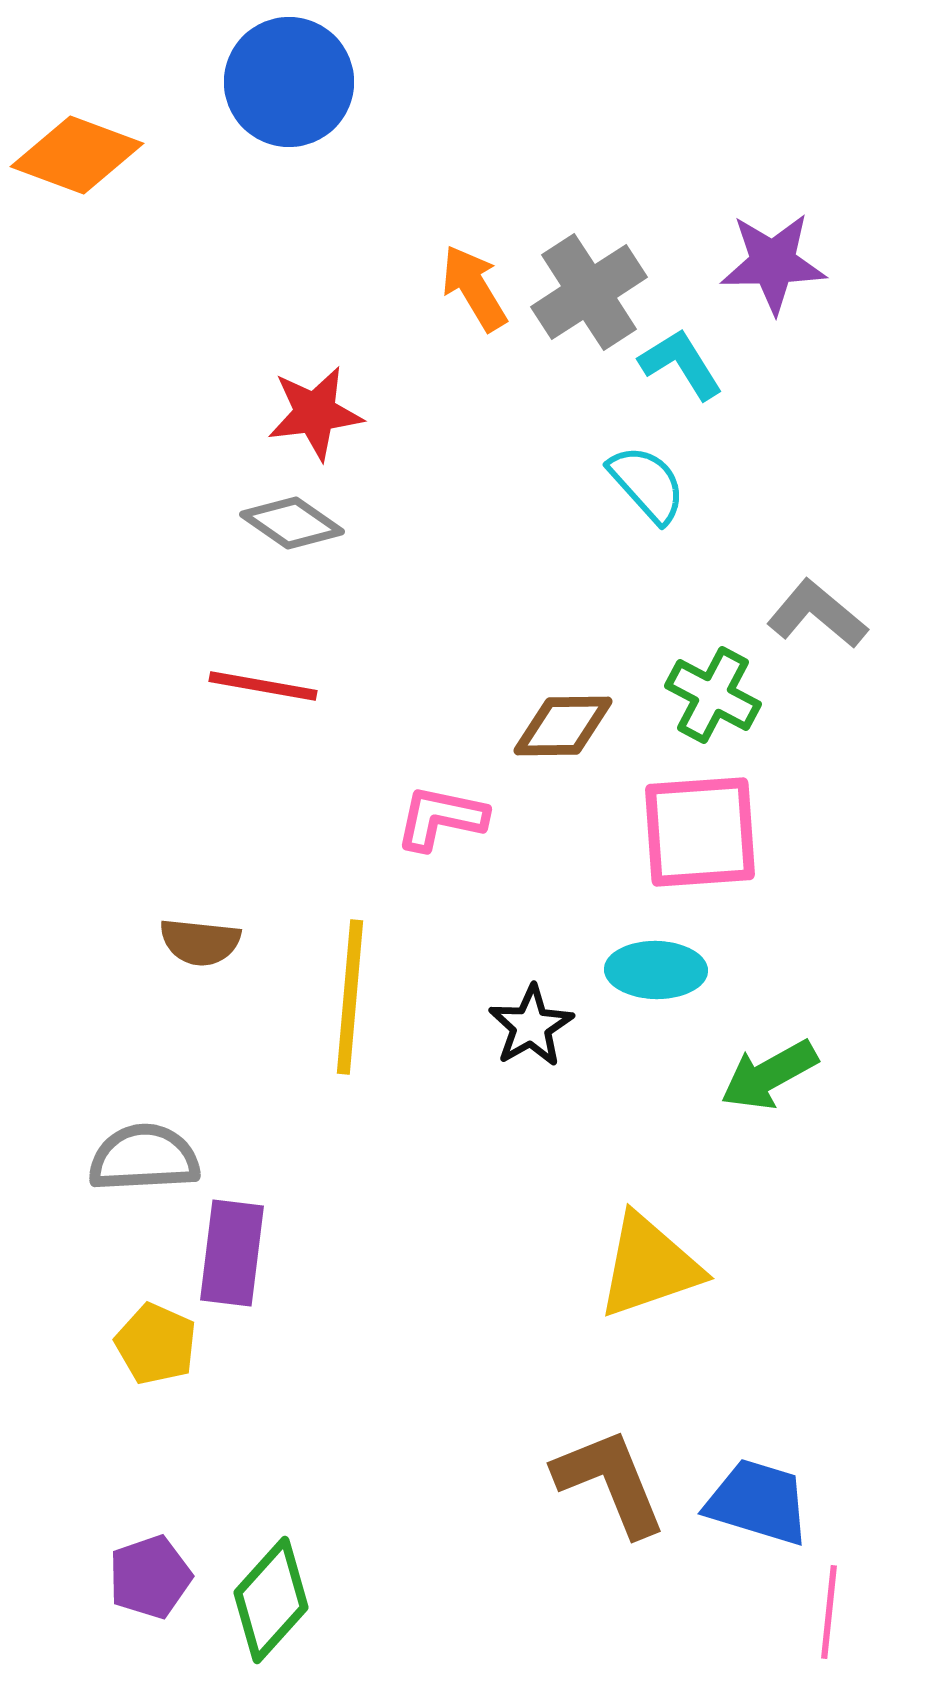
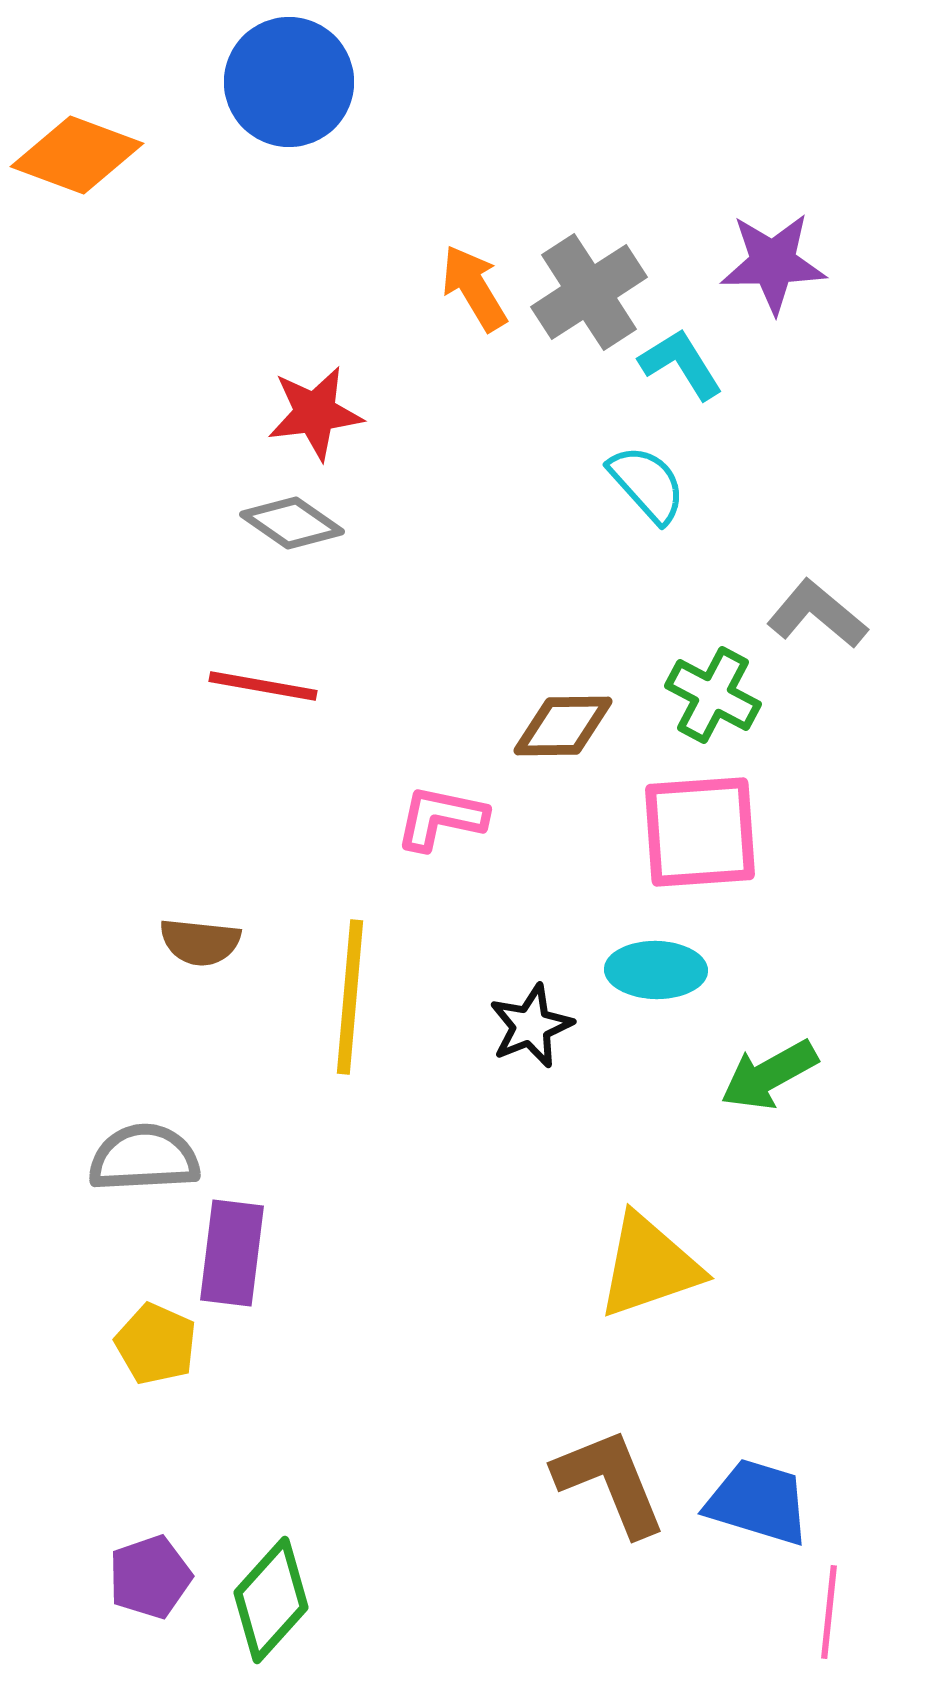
black star: rotated 8 degrees clockwise
